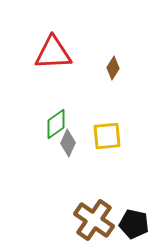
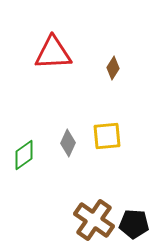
green diamond: moved 32 px left, 31 px down
black pentagon: rotated 8 degrees counterclockwise
